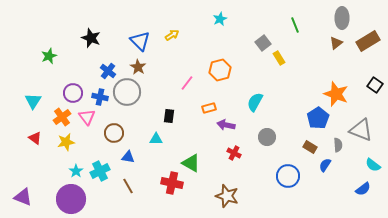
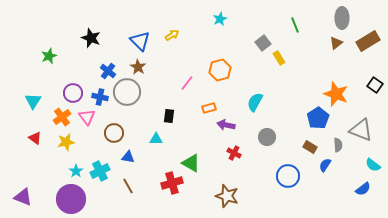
red cross at (172, 183): rotated 30 degrees counterclockwise
